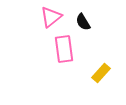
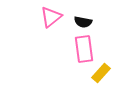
black semicircle: rotated 48 degrees counterclockwise
pink rectangle: moved 20 px right
